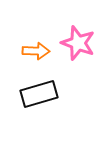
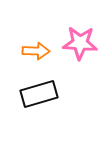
pink star: moved 2 px right; rotated 16 degrees counterclockwise
